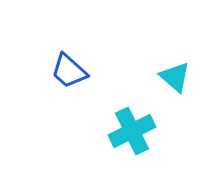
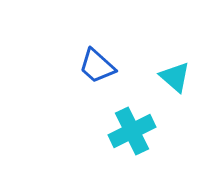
blue trapezoid: moved 28 px right, 5 px up
